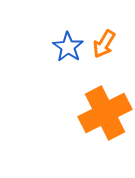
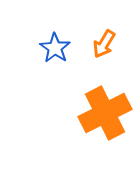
blue star: moved 13 px left, 1 px down
